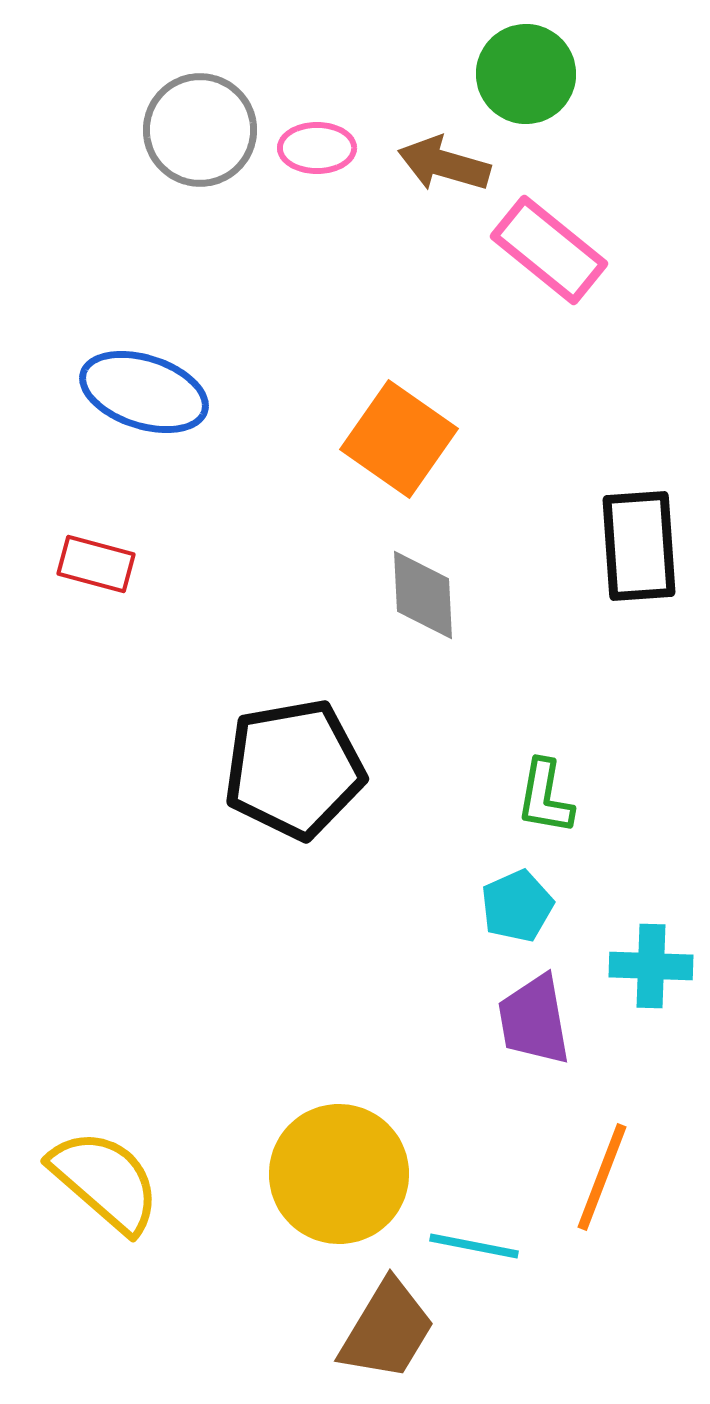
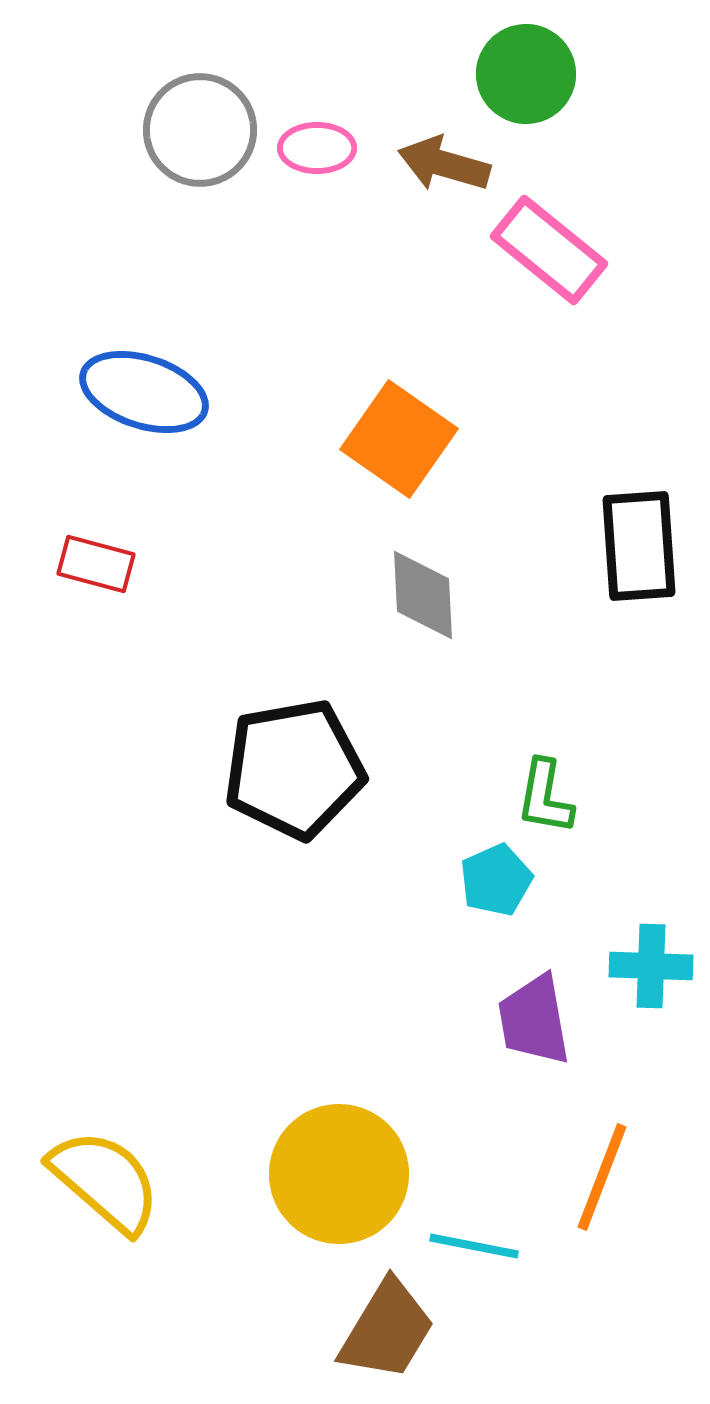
cyan pentagon: moved 21 px left, 26 px up
